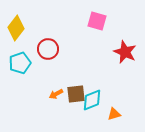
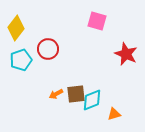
red star: moved 1 px right, 2 px down
cyan pentagon: moved 1 px right, 3 px up
